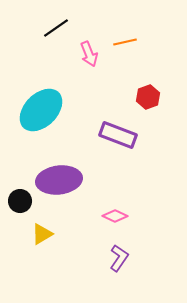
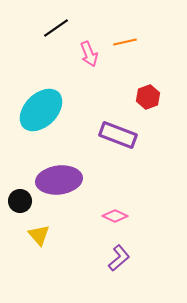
yellow triangle: moved 3 px left, 1 px down; rotated 40 degrees counterclockwise
purple L-shape: rotated 16 degrees clockwise
